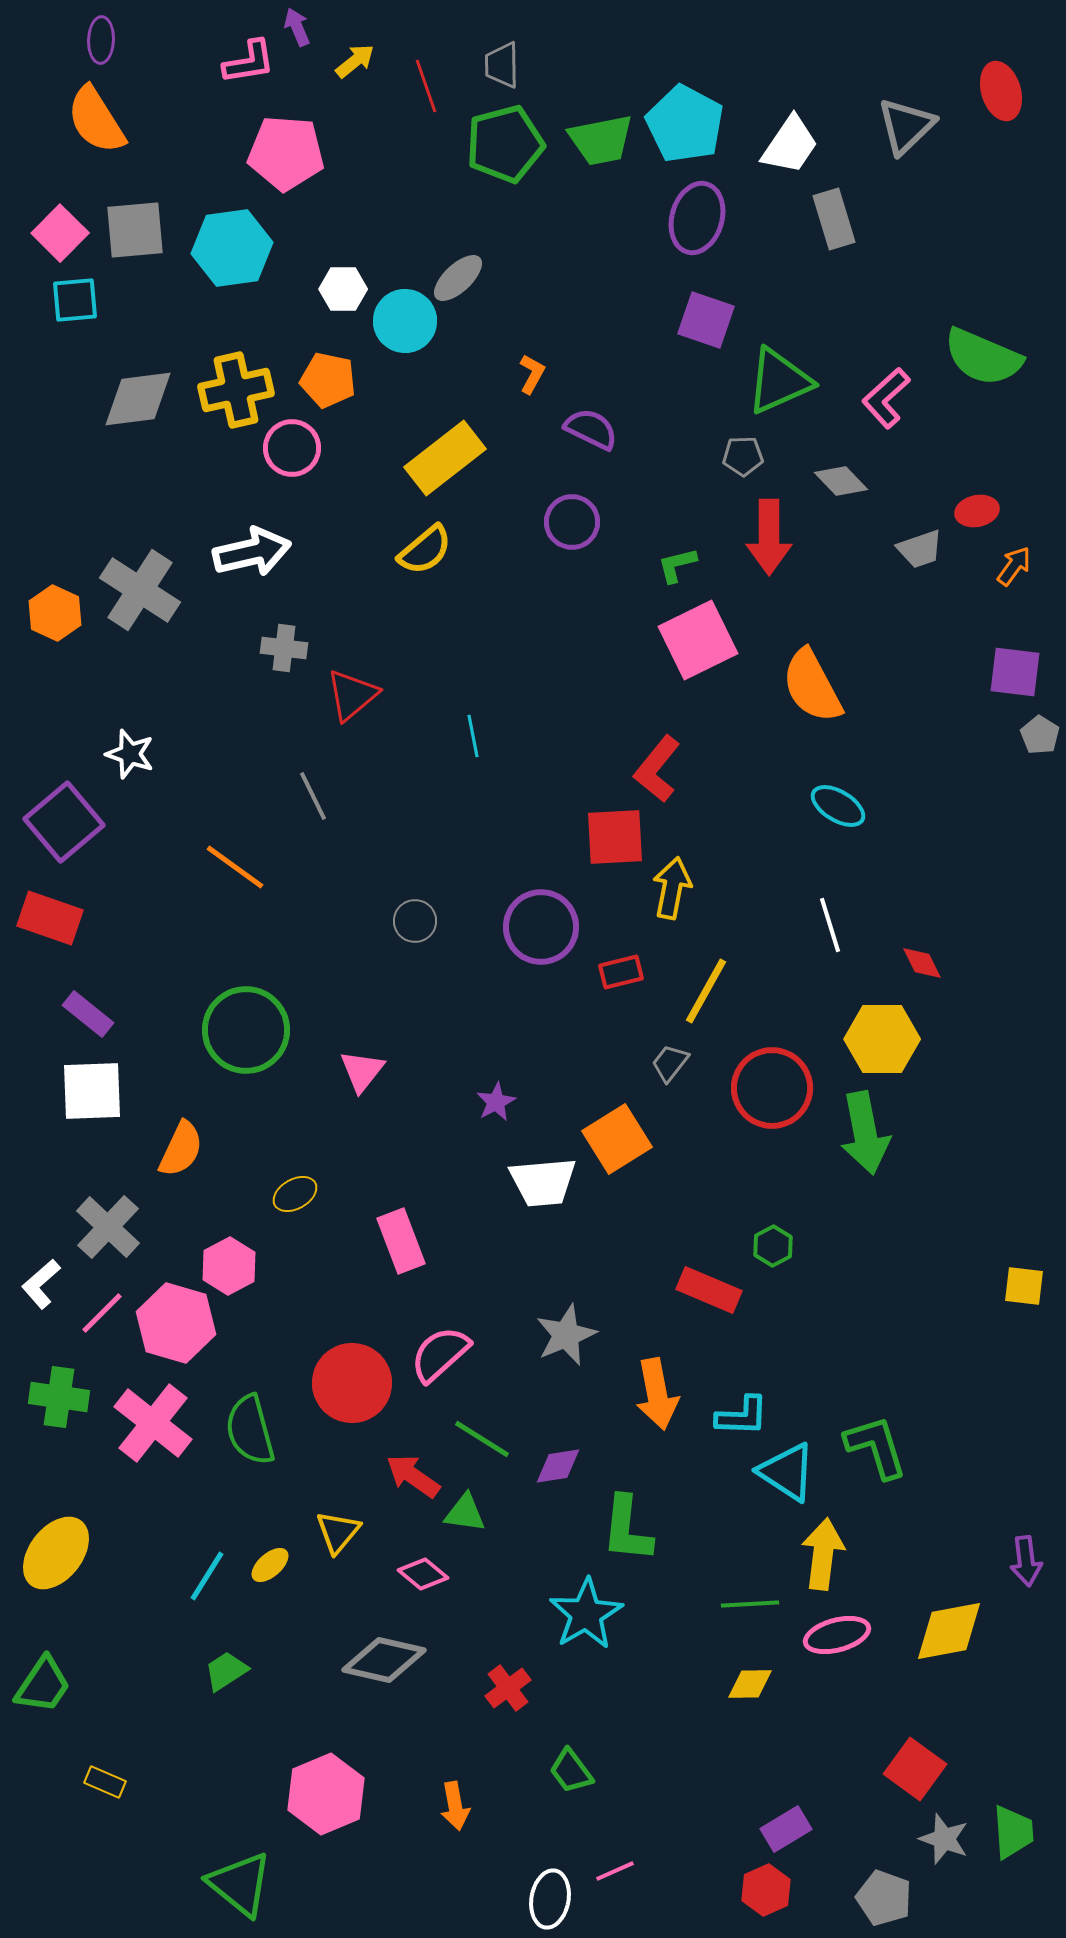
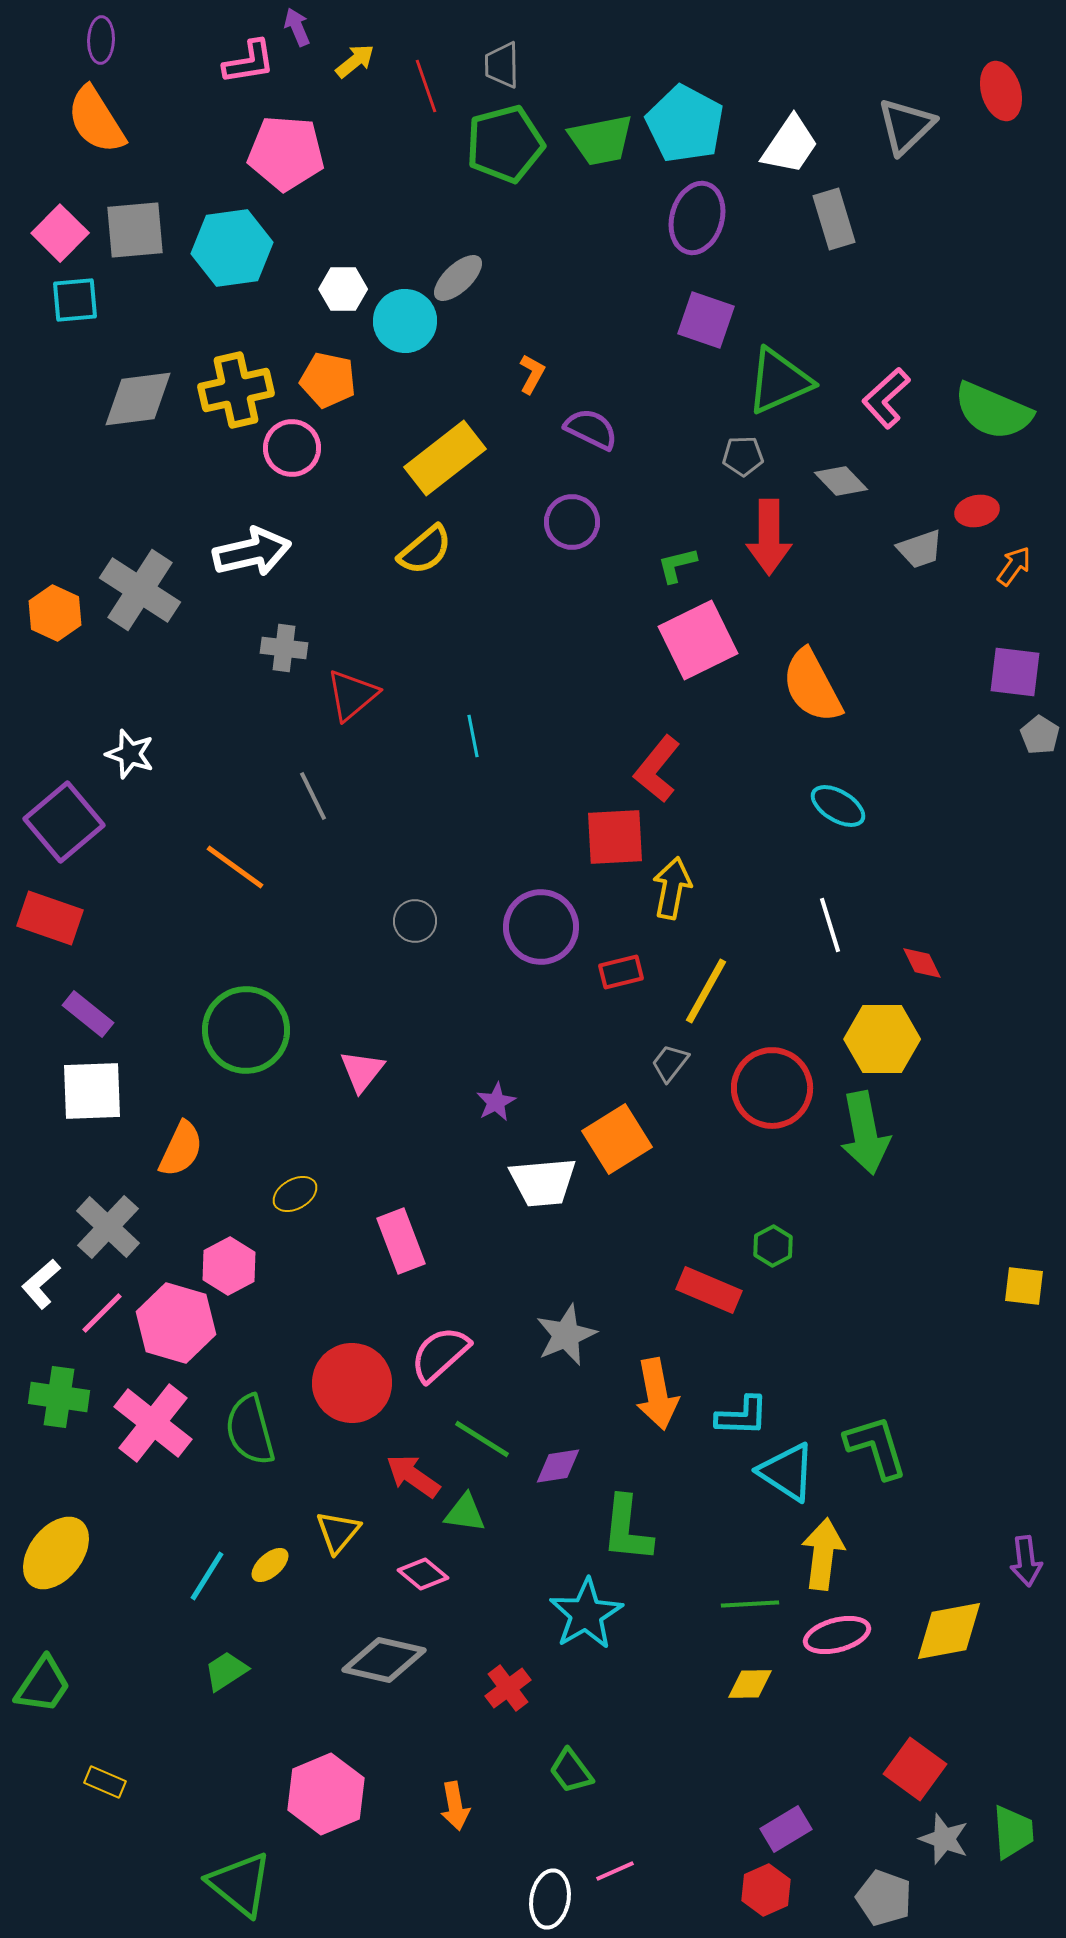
green semicircle at (983, 357): moved 10 px right, 54 px down
